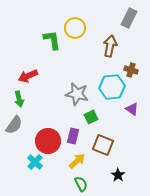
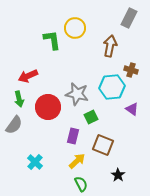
red circle: moved 34 px up
